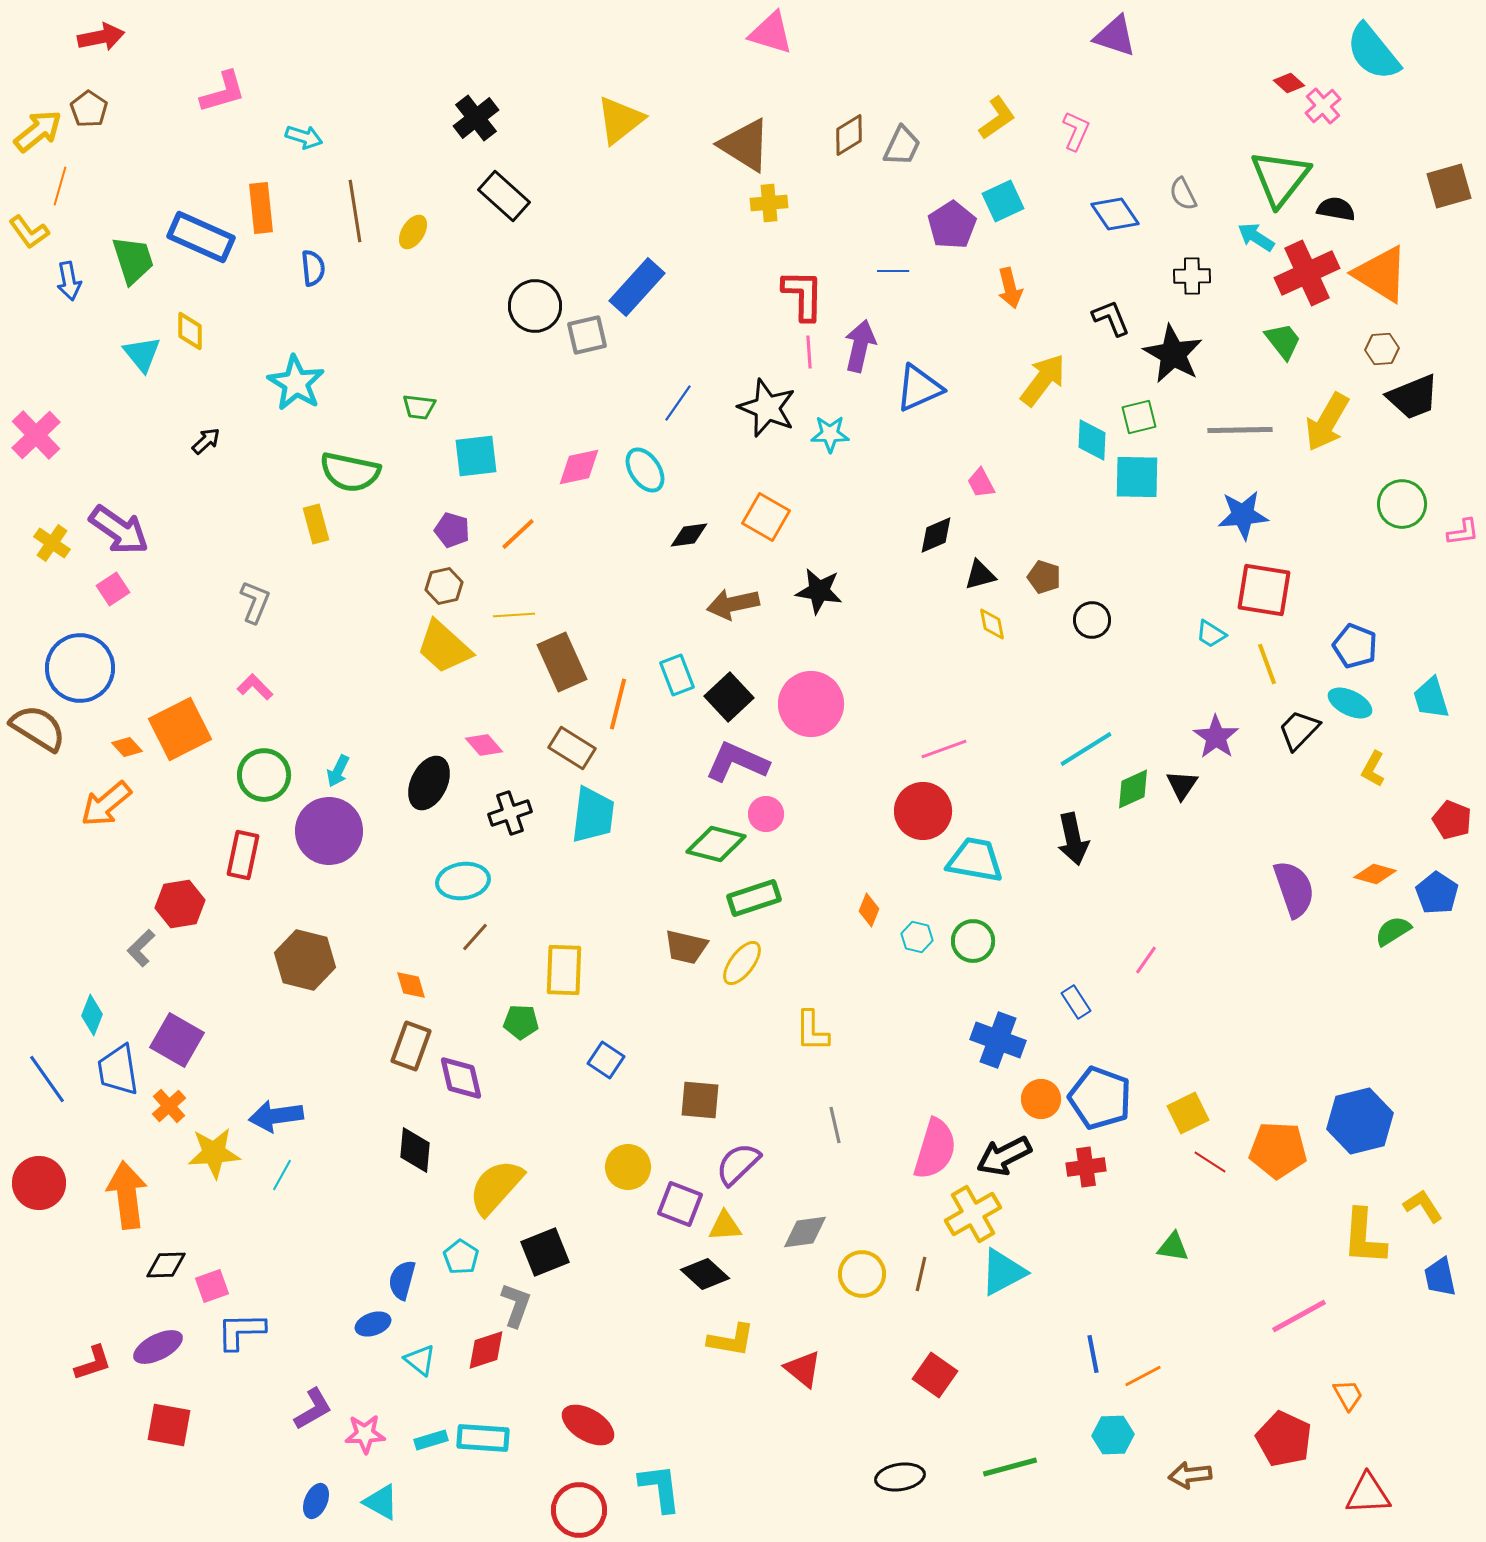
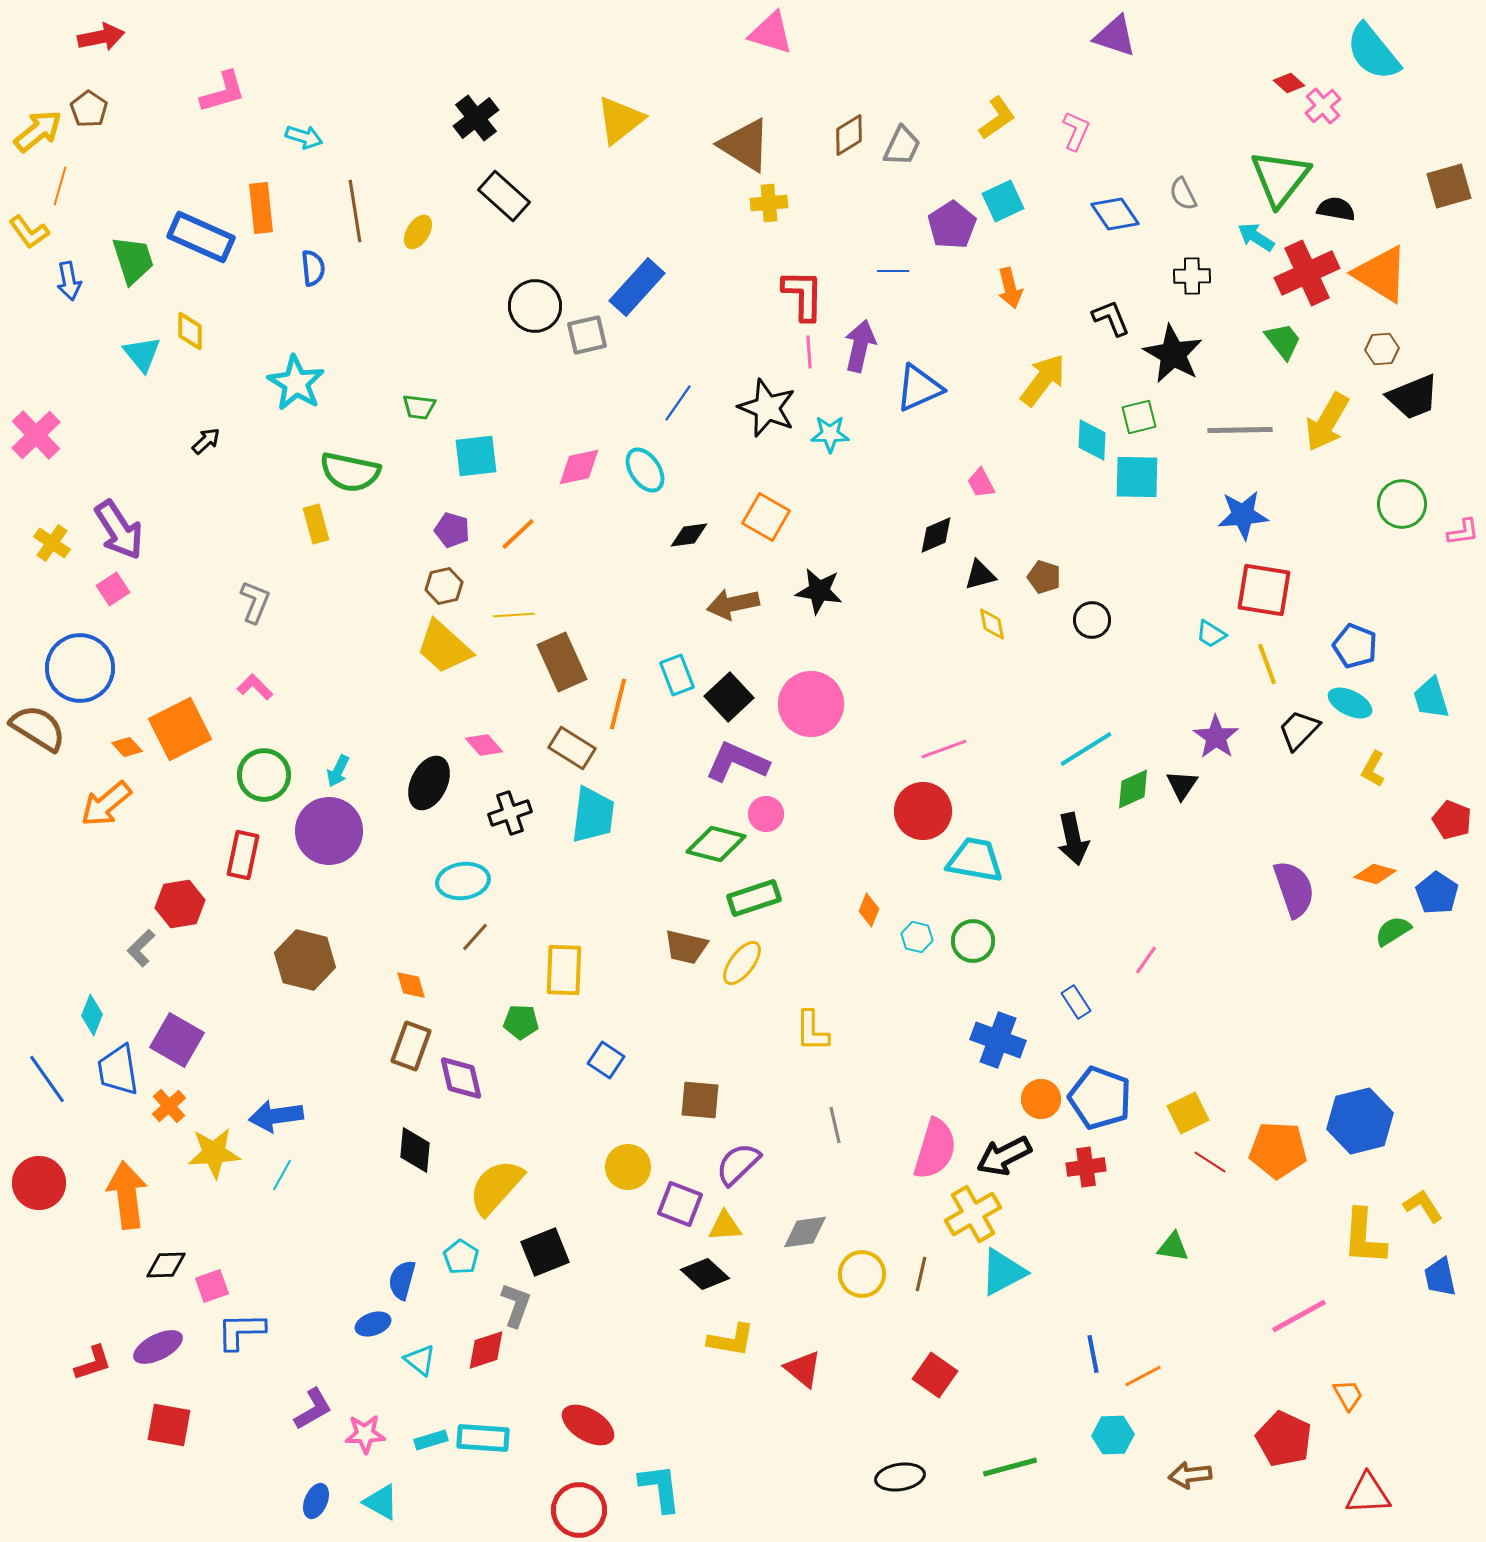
yellow ellipse at (413, 232): moved 5 px right
purple arrow at (119, 530): rotated 22 degrees clockwise
